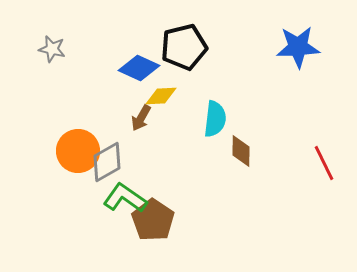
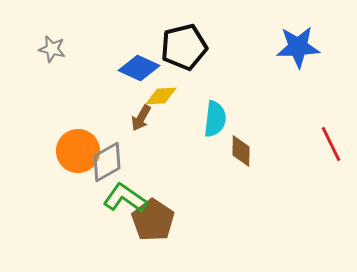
red line: moved 7 px right, 19 px up
